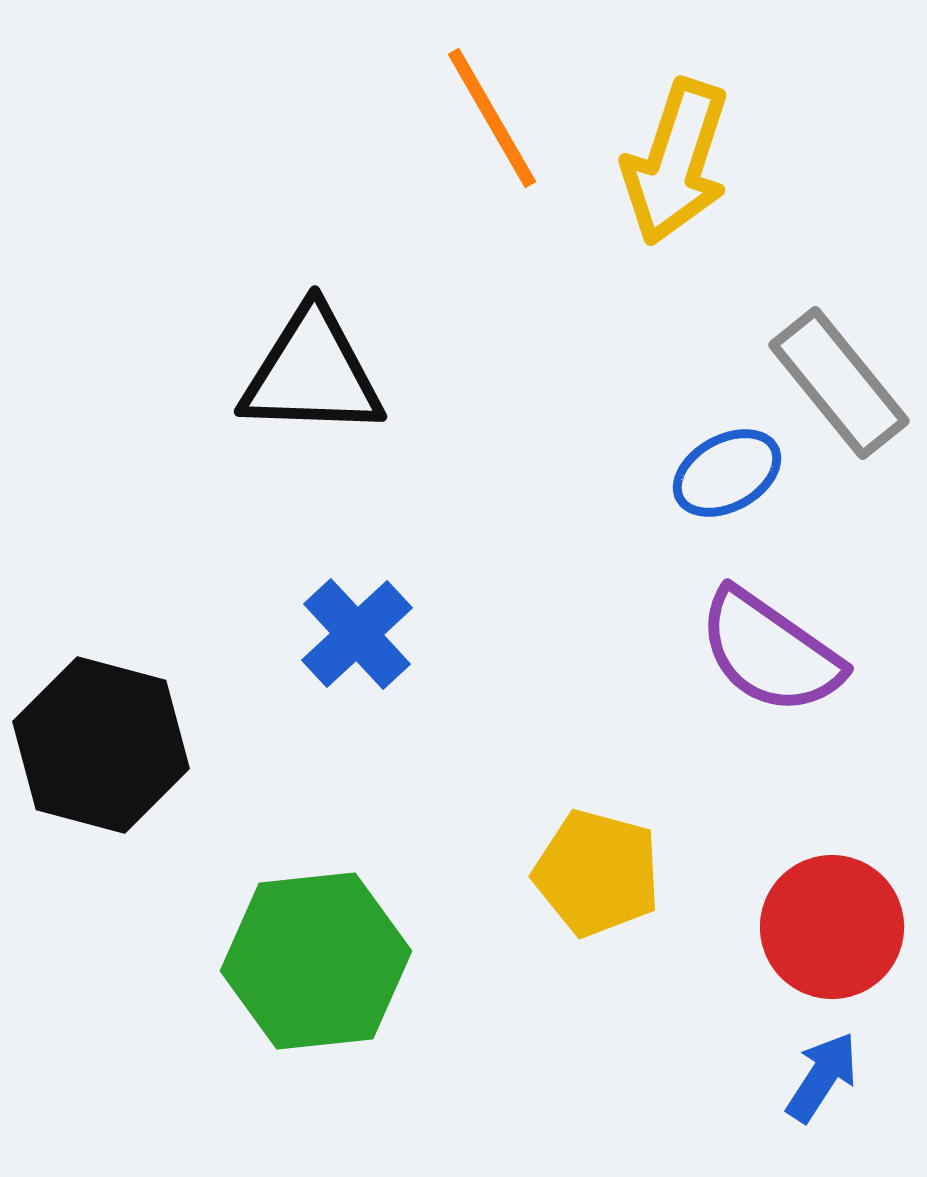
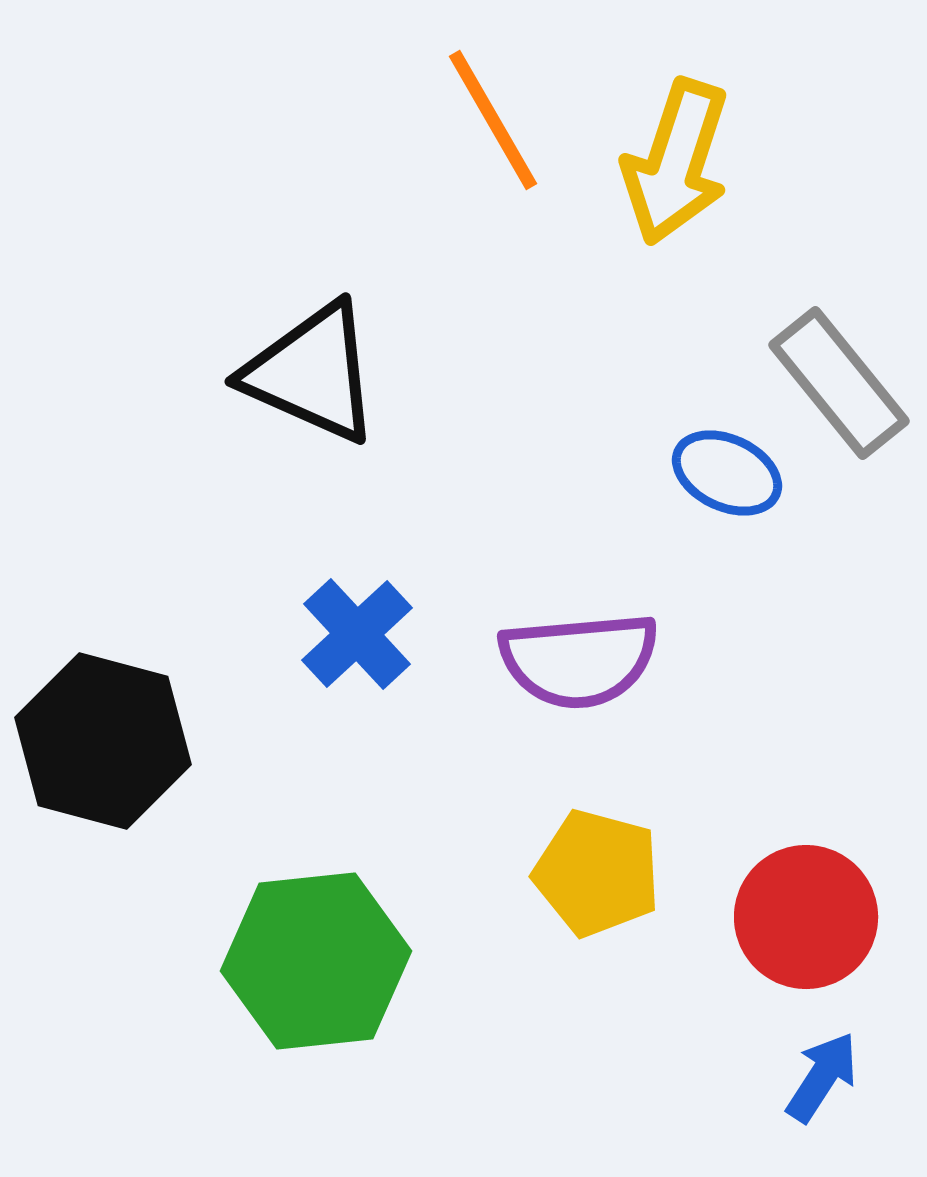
orange line: moved 1 px right, 2 px down
black triangle: rotated 22 degrees clockwise
blue ellipse: rotated 54 degrees clockwise
purple semicircle: moved 191 px left, 8 px down; rotated 40 degrees counterclockwise
black hexagon: moved 2 px right, 4 px up
red circle: moved 26 px left, 10 px up
